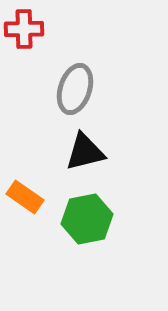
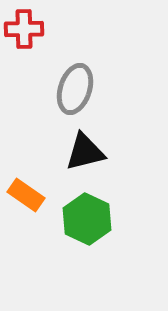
orange rectangle: moved 1 px right, 2 px up
green hexagon: rotated 24 degrees counterclockwise
